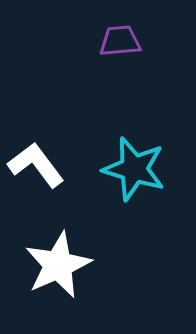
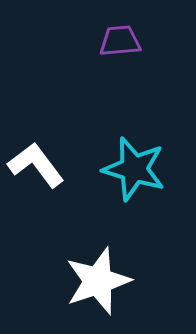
white star: moved 40 px right, 16 px down; rotated 6 degrees clockwise
